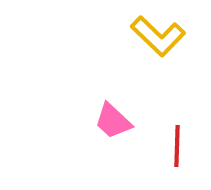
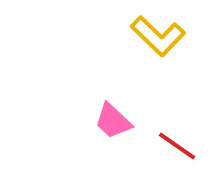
red line: rotated 57 degrees counterclockwise
